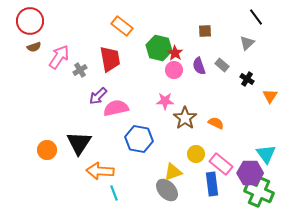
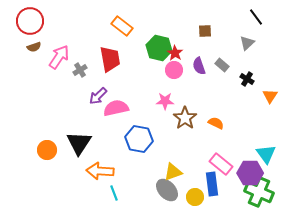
yellow circle: moved 1 px left, 43 px down
